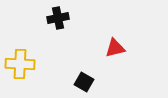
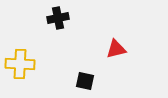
red triangle: moved 1 px right, 1 px down
black square: moved 1 px right, 1 px up; rotated 18 degrees counterclockwise
